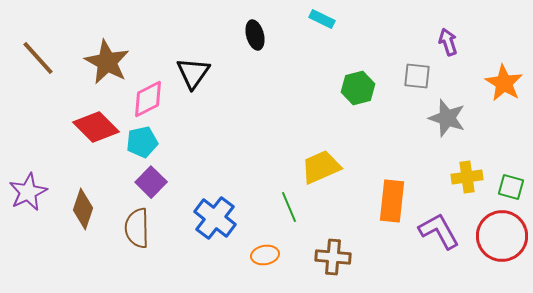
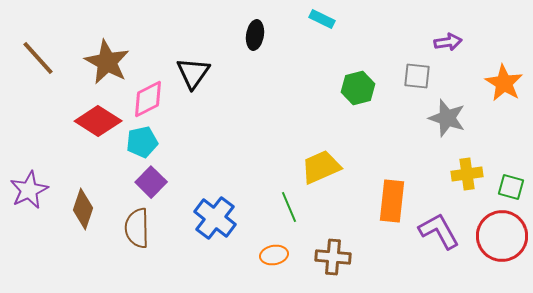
black ellipse: rotated 24 degrees clockwise
purple arrow: rotated 100 degrees clockwise
red diamond: moved 2 px right, 6 px up; rotated 12 degrees counterclockwise
yellow cross: moved 3 px up
purple star: moved 1 px right, 2 px up
orange ellipse: moved 9 px right
